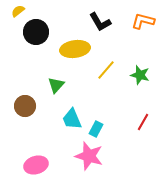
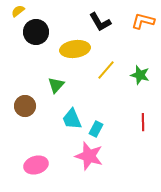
red line: rotated 30 degrees counterclockwise
